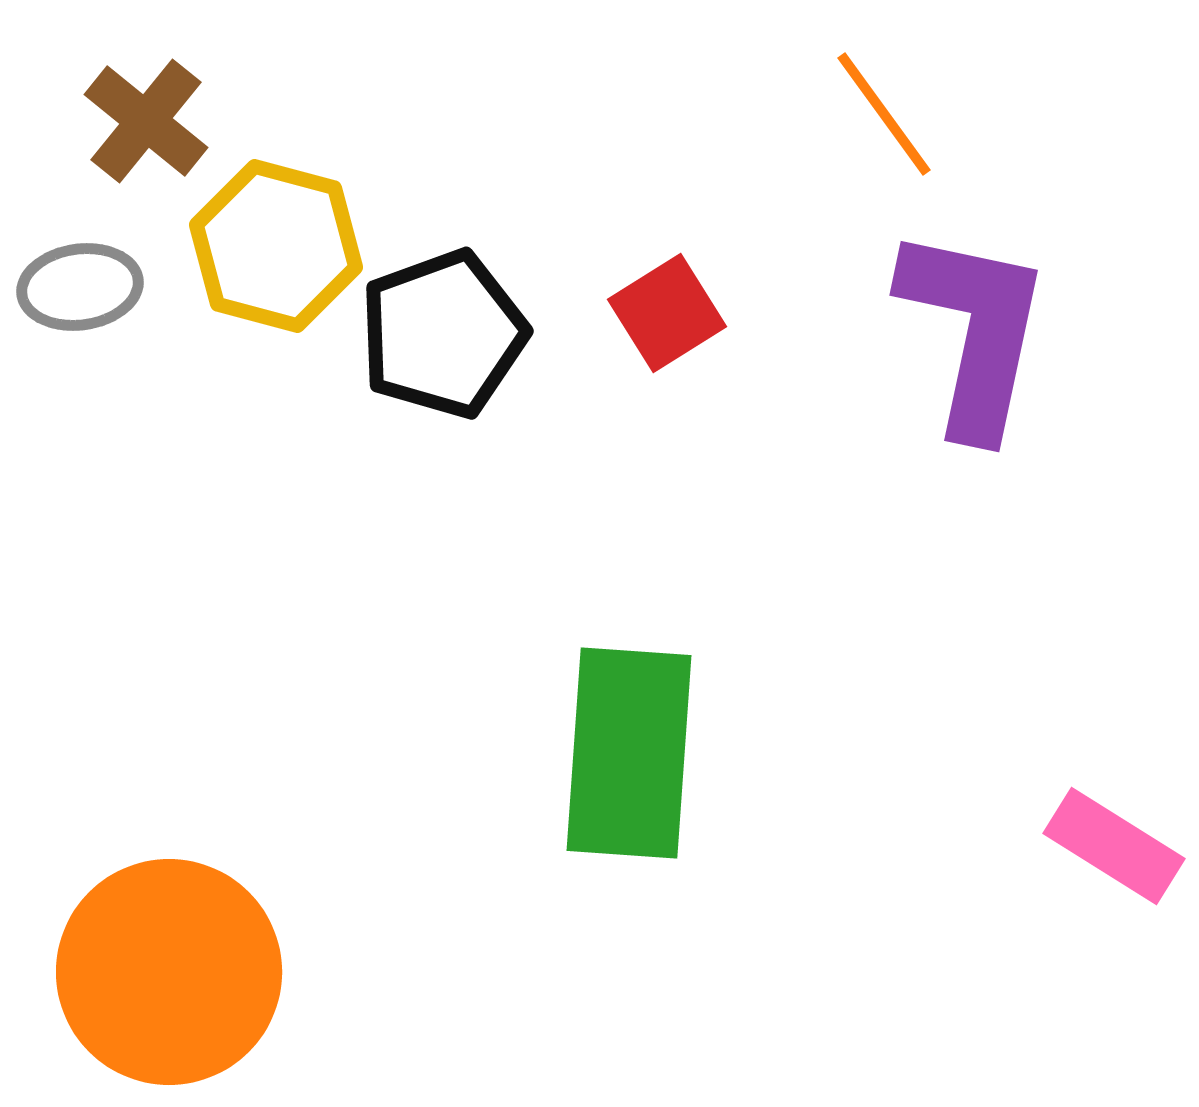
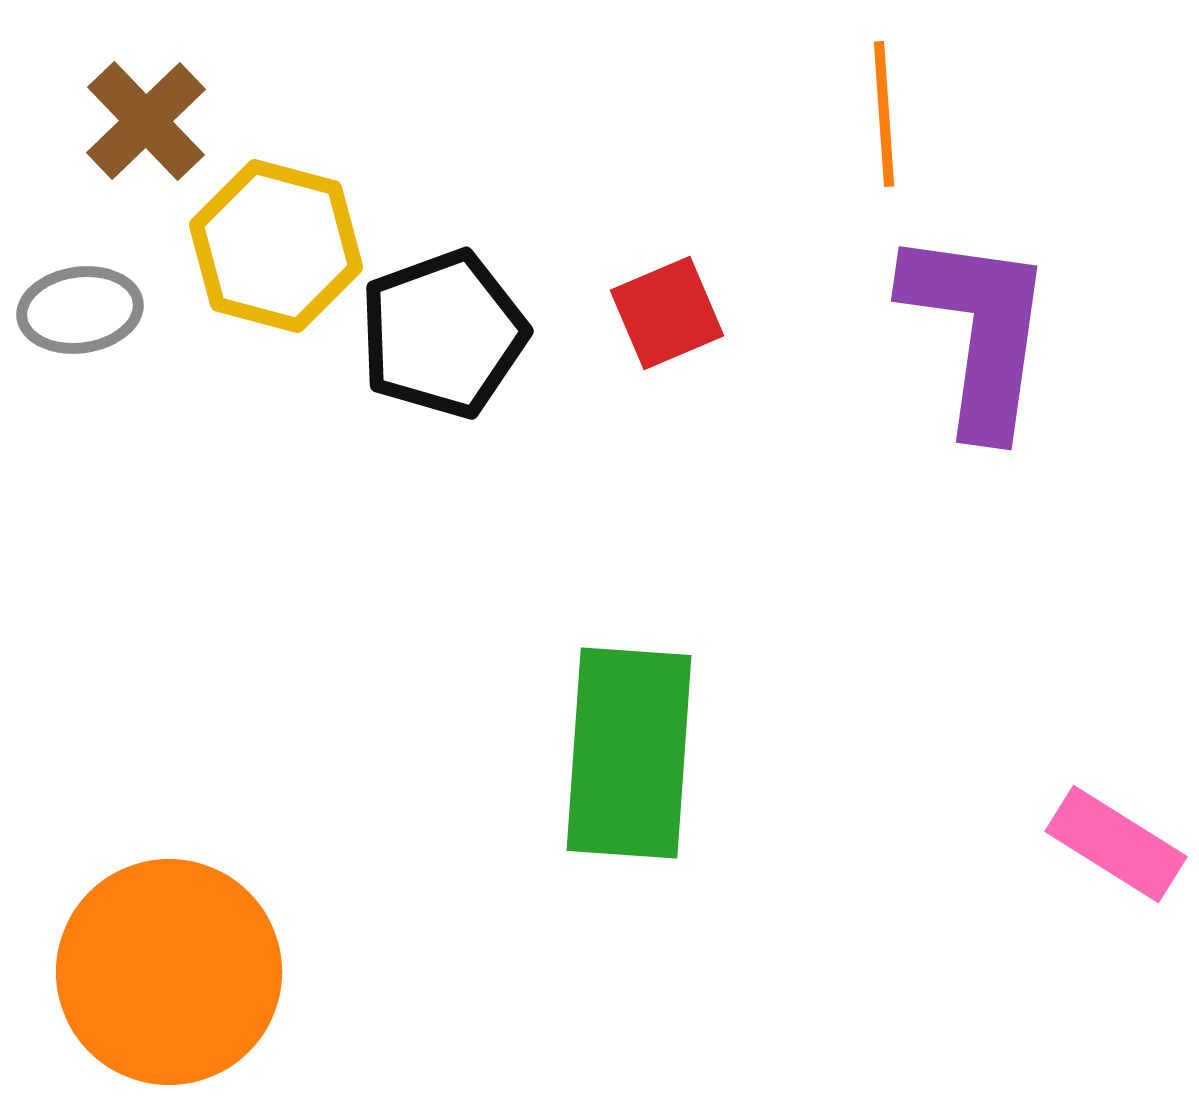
orange line: rotated 32 degrees clockwise
brown cross: rotated 7 degrees clockwise
gray ellipse: moved 23 px down
red square: rotated 9 degrees clockwise
purple L-shape: moved 4 px right; rotated 4 degrees counterclockwise
pink rectangle: moved 2 px right, 2 px up
